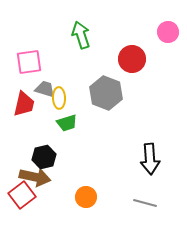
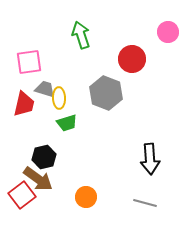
brown arrow: moved 3 px right, 2 px down; rotated 24 degrees clockwise
